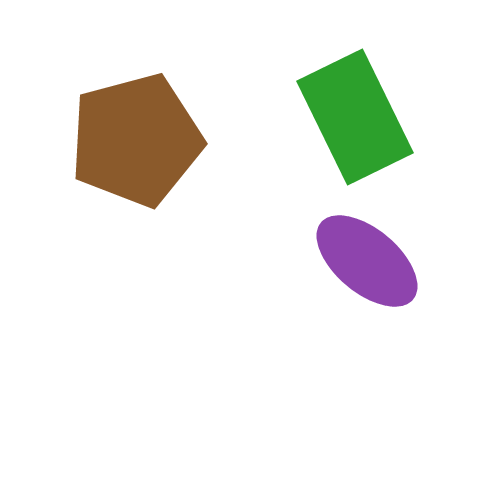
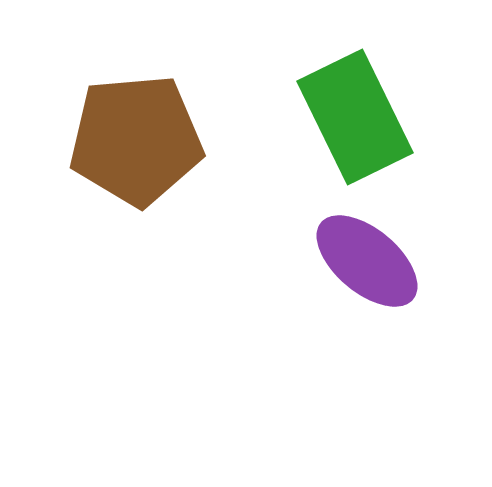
brown pentagon: rotated 10 degrees clockwise
